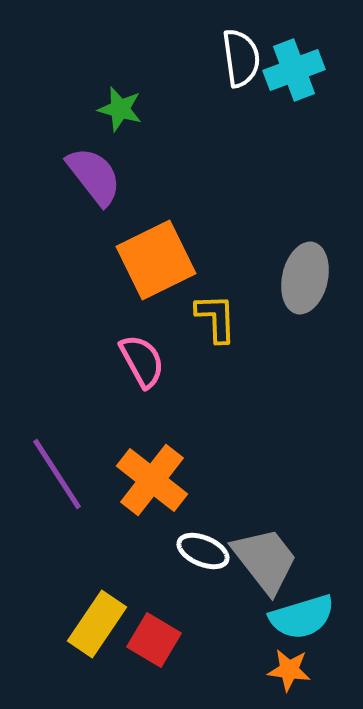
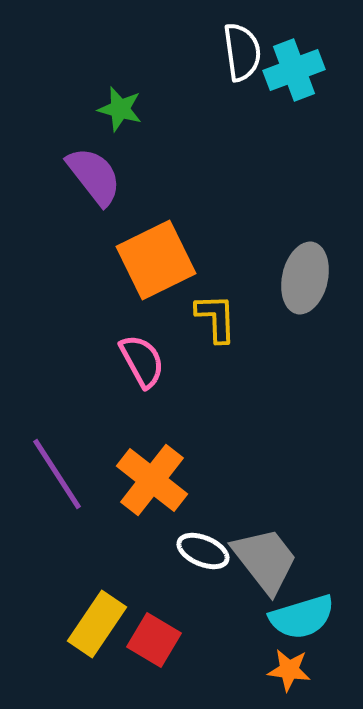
white semicircle: moved 1 px right, 6 px up
